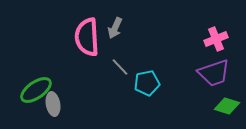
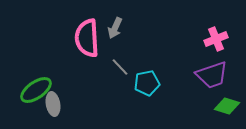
pink semicircle: moved 1 px down
purple trapezoid: moved 2 px left, 2 px down
